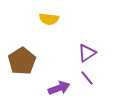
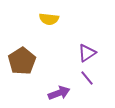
purple arrow: moved 5 px down
